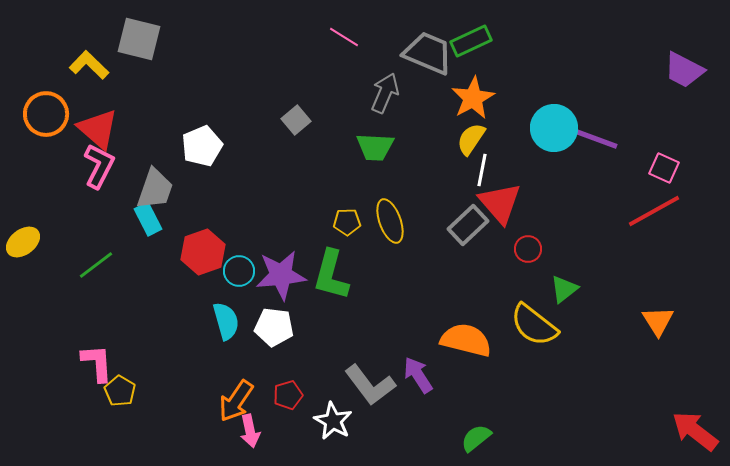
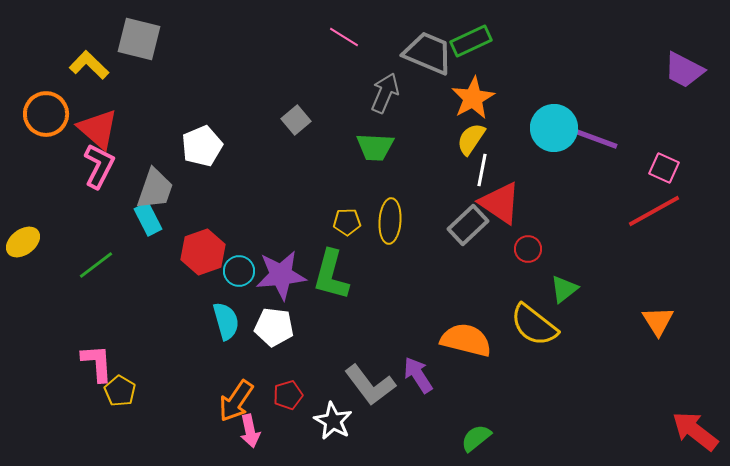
red triangle at (500, 203): rotated 15 degrees counterclockwise
yellow ellipse at (390, 221): rotated 24 degrees clockwise
